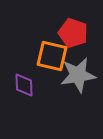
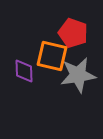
purple diamond: moved 14 px up
